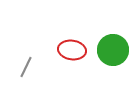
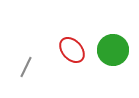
red ellipse: rotated 40 degrees clockwise
